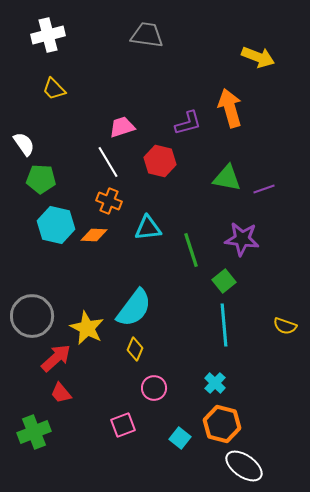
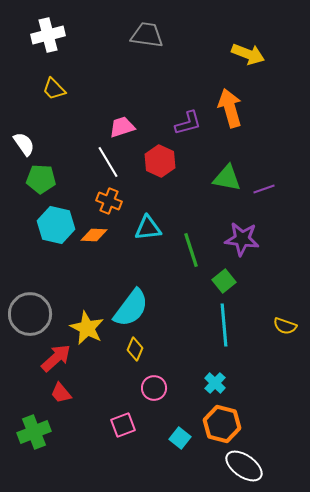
yellow arrow: moved 10 px left, 3 px up
red hexagon: rotated 12 degrees clockwise
cyan semicircle: moved 3 px left
gray circle: moved 2 px left, 2 px up
